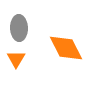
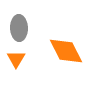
orange diamond: moved 3 px down
